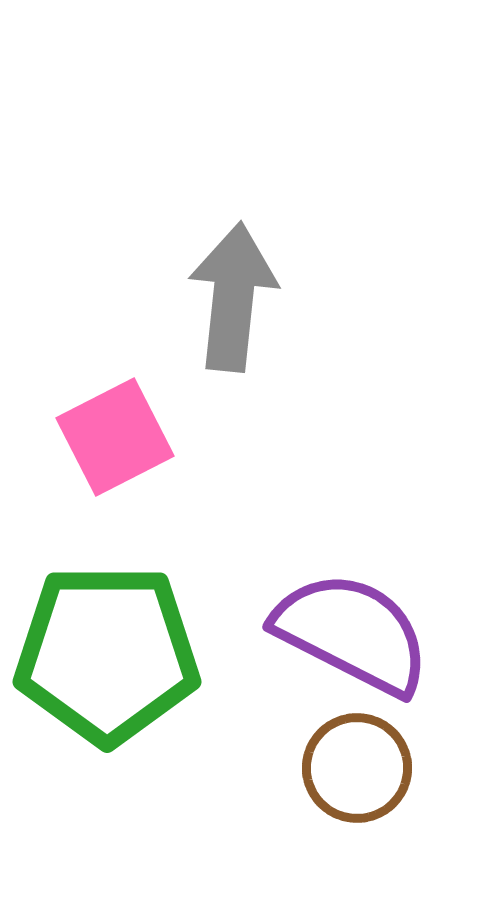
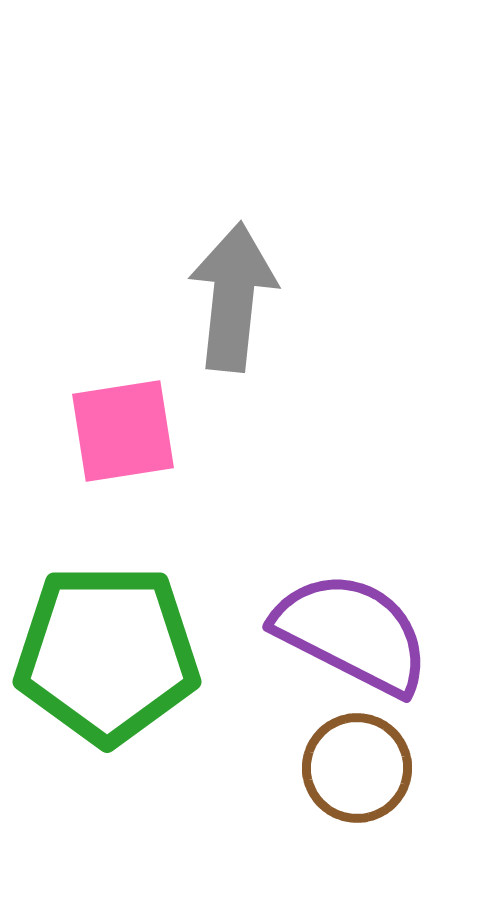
pink square: moved 8 px right, 6 px up; rotated 18 degrees clockwise
